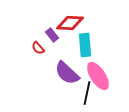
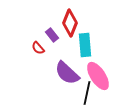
red diamond: rotated 72 degrees counterclockwise
